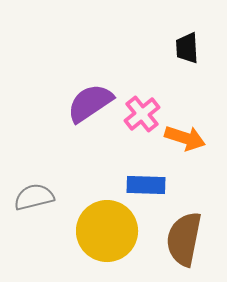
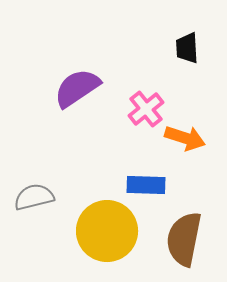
purple semicircle: moved 13 px left, 15 px up
pink cross: moved 4 px right, 5 px up
